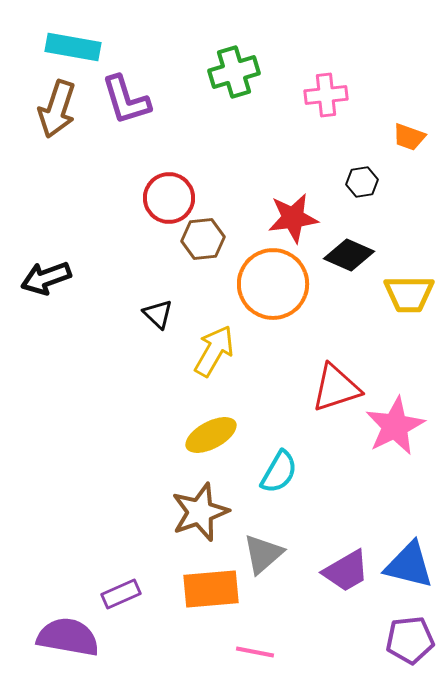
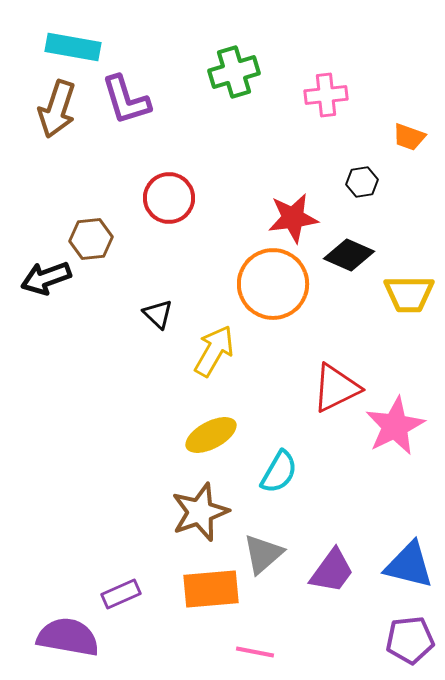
brown hexagon: moved 112 px left
red triangle: rotated 8 degrees counterclockwise
purple trapezoid: moved 14 px left; rotated 24 degrees counterclockwise
